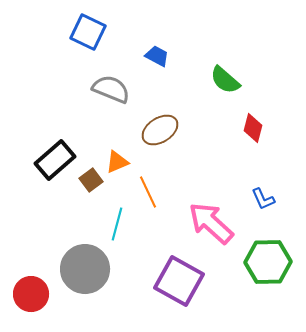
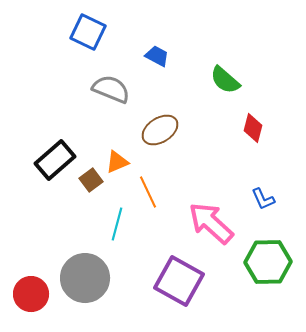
gray circle: moved 9 px down
